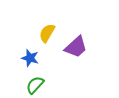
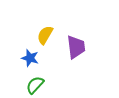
yellow semicircle: moved 2 px left, 2 px down
purple trapezoid: rotated 55 degrees counterclockwise
